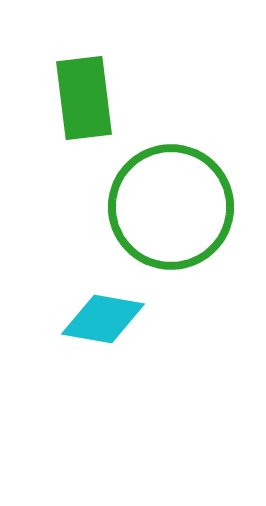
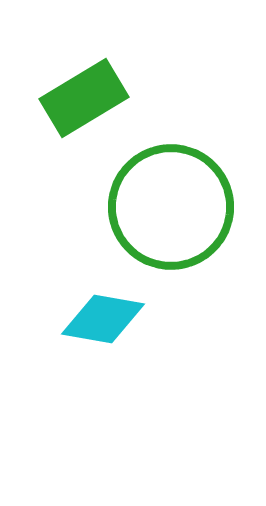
green rectangle: rotated 66 degrees clockwise
